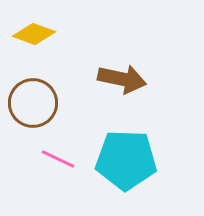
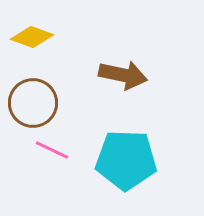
yellow diamond: moved 2 px left, 3 px down
brown arrow: moved 1 px right, 4 px up
pink line: moved 6 px left, 9 px up
